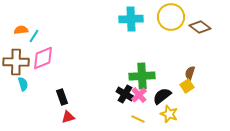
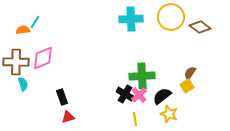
orange semicircle: moved 2 px right
cyan line: moved 1 px right, 14 px up
brown semicircle: rotated 16 degrees clockwise
yellow line: moved 3 px left; rotated 56 degrees clockwise
